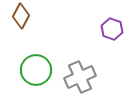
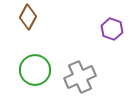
brown diamond: moved 7 px right, 1 px down
green circle: moved 1 px left
